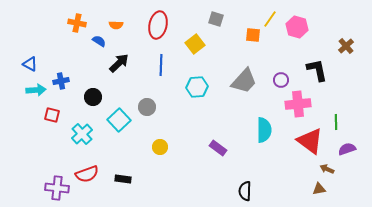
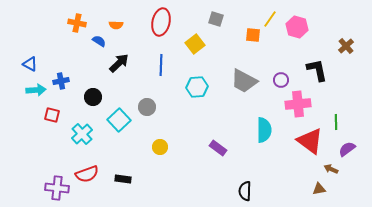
red ellipse: moved 3 px right, 3 px up
gray trapezoid: rotated 76 degrees clockwise
purple semicircle: rotated 18 degrees counterclockwise
brown arrow: moved 4 px right
